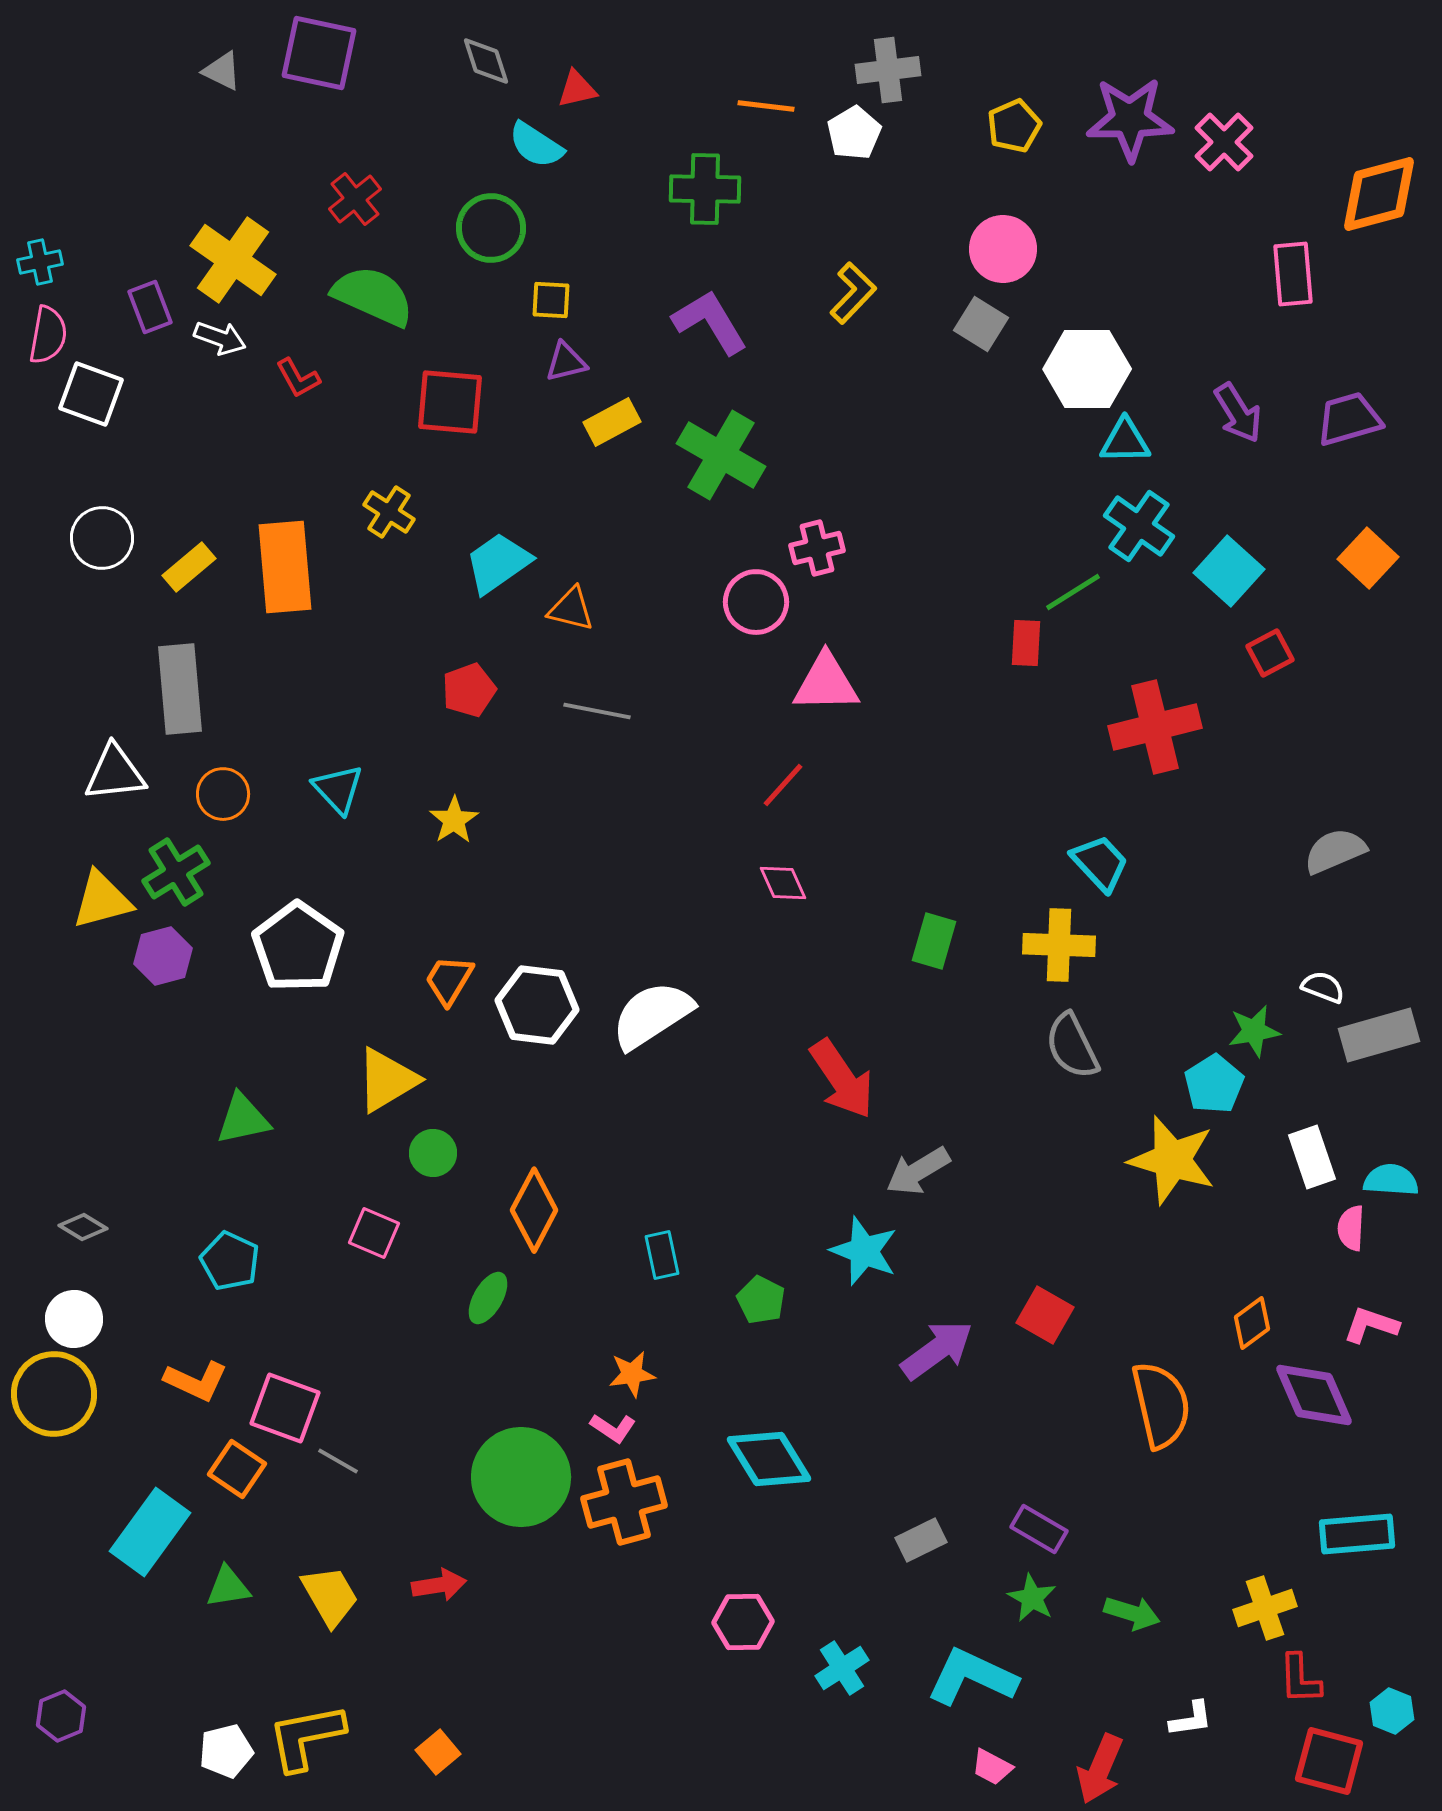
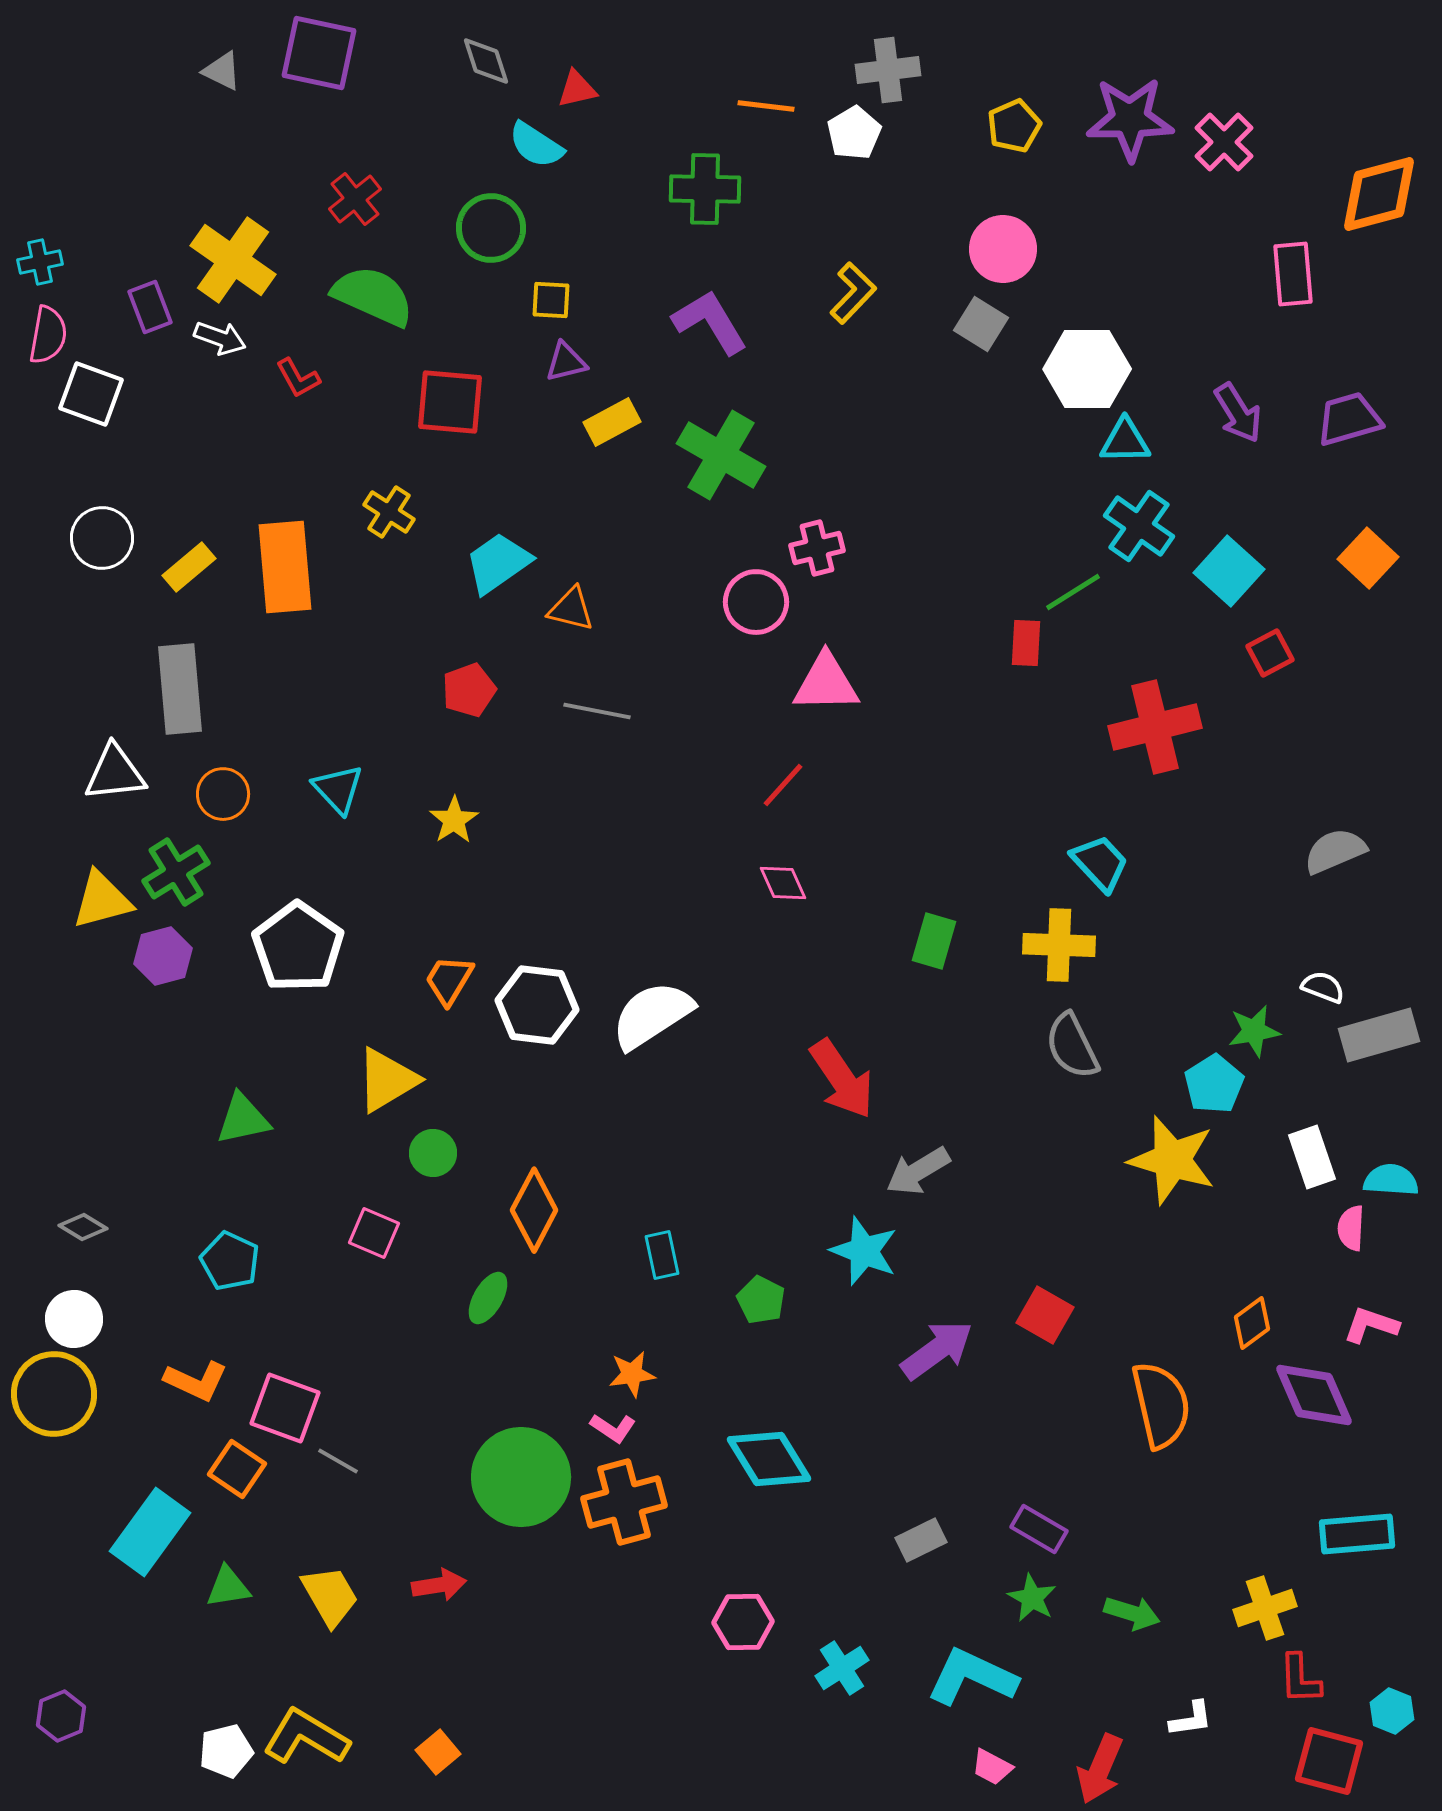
yellow L-shape at (306, 1737): rotated 42 degrees clockwise
